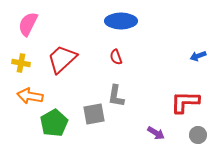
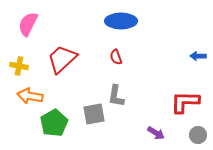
blue arrow: rotated 21 degrees clockwise
yellow cross: moved 2 px left, 3 px down
